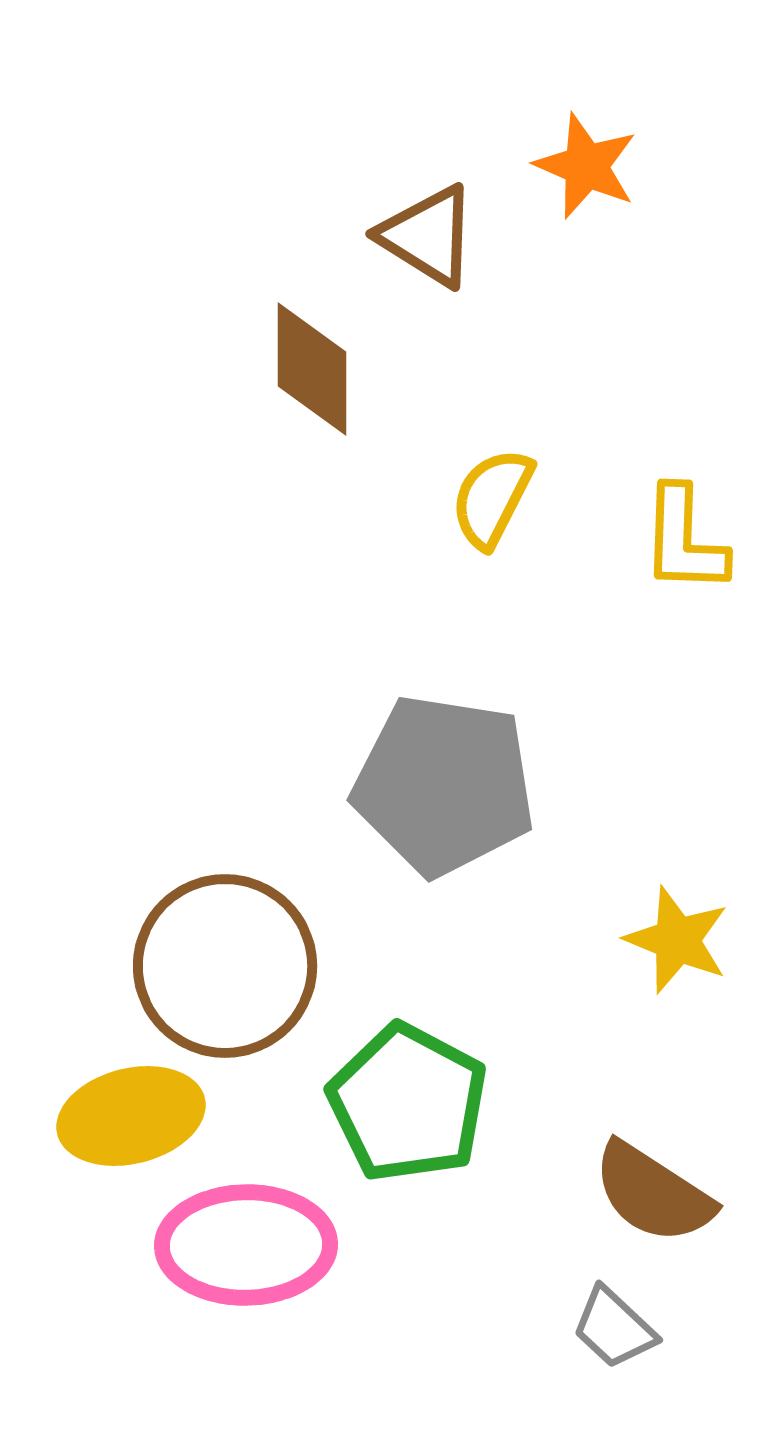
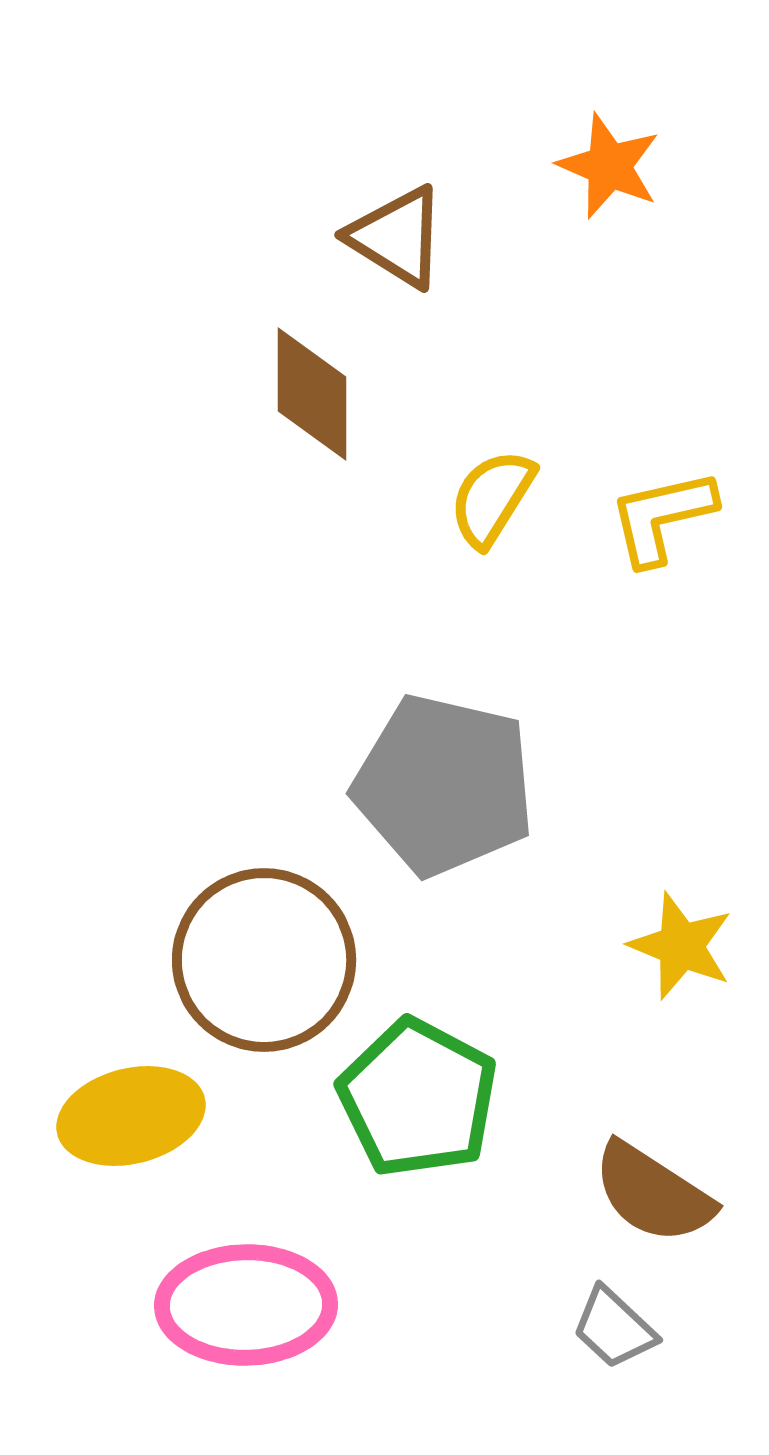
orange star: moved 23 px right
brown triangle: moved 31 px left, 1 px down
brown diamond: moved 25 px down
yellow semicircle: rotated 5 degrees clockwise
yellow L-shape: moved 22 px left, 23 px up; rotated 75 degrees clockwise
gray pentagon: rotated 4 degrees clockwise
yellow star: moved 4 px right, 6 px down
brown circle: moved 39 px right, 6 px up
green pentagon: moved 10 px right, 5 px up
pink ellipse: moved 60 px down
